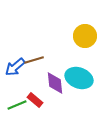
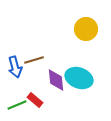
yellow circle: moved 1 px right, 7 px up
blue arrow: rotated 65 degrees counterclockwise
purple diamond: moved 1 px right, 3 px up
